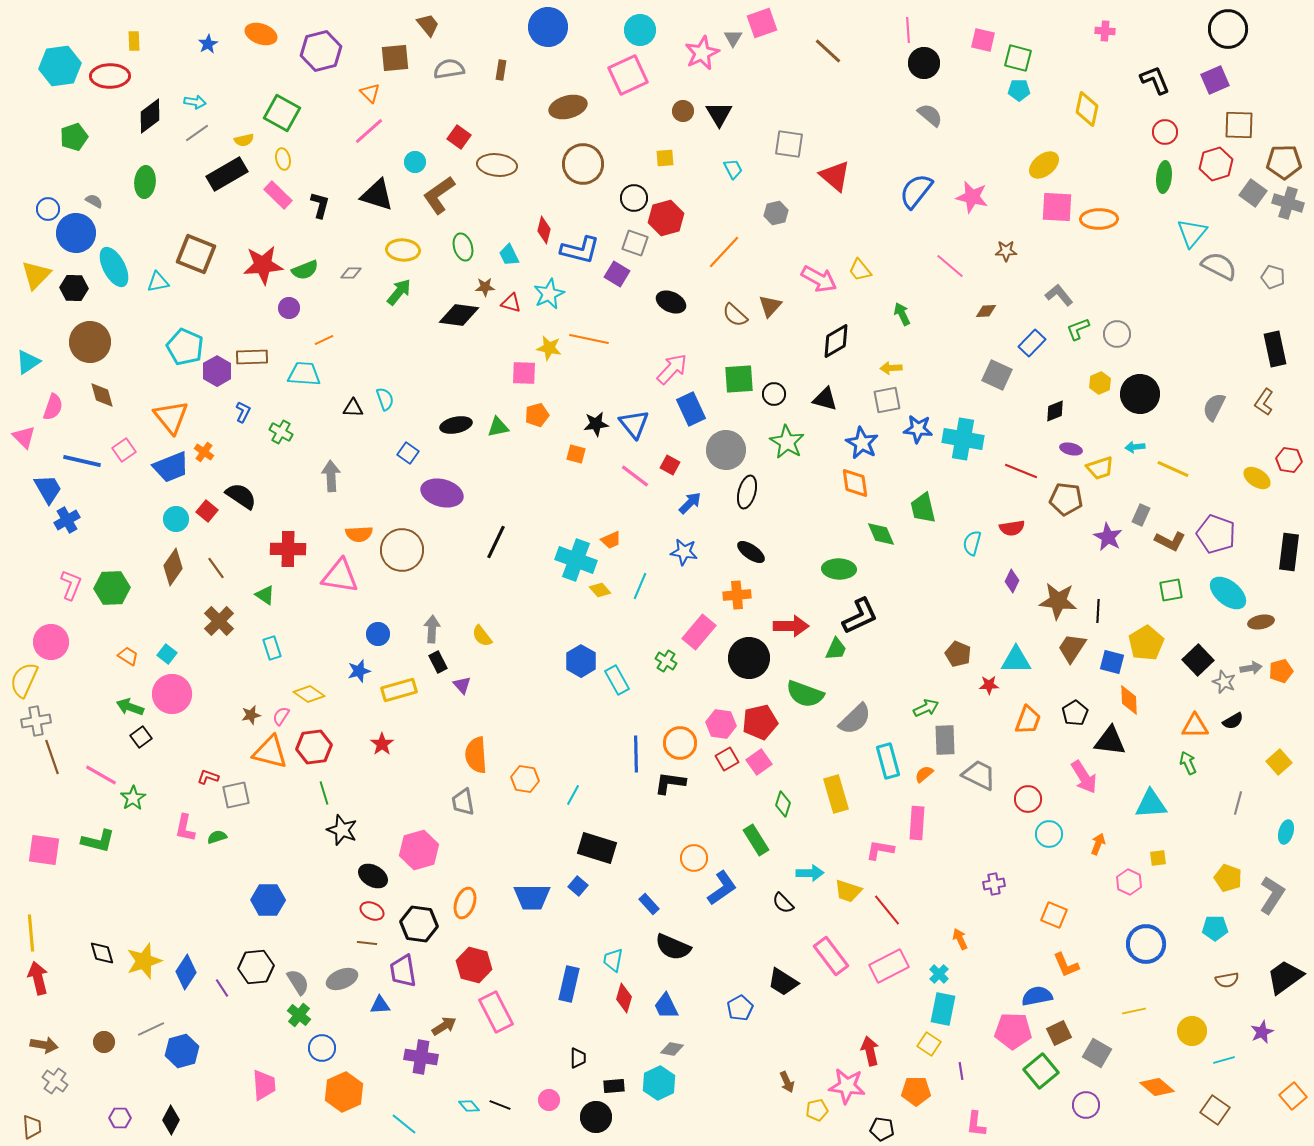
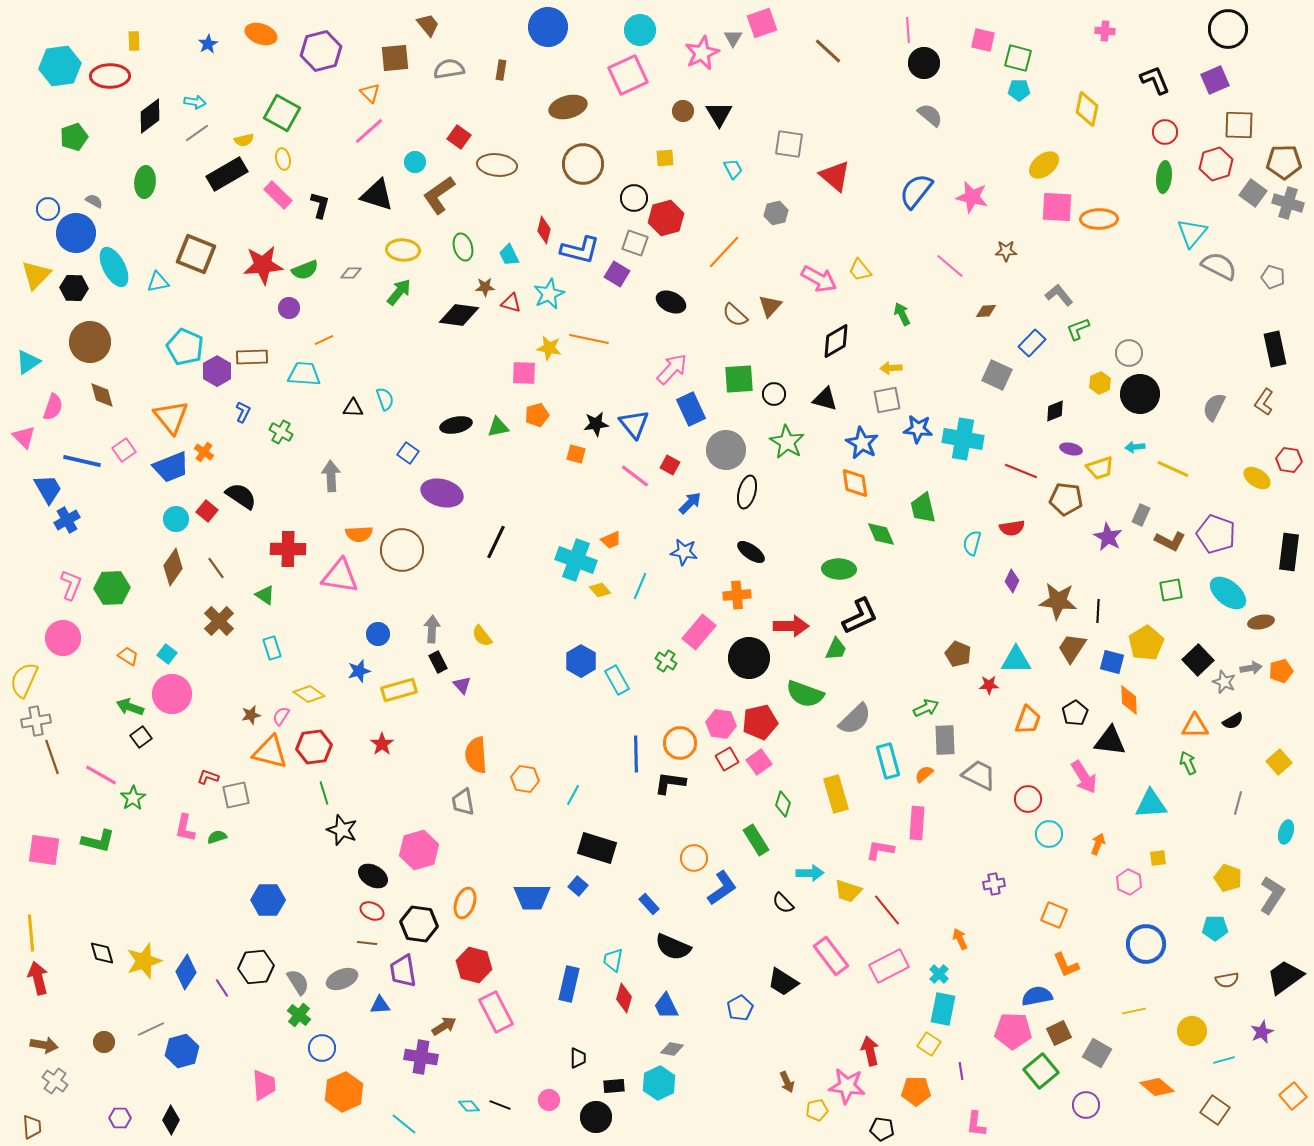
gray circle at (1117, 334): moved 12 px right, 19 px down
pink circle at (51, 642): moved 12 px right, 4 px up
